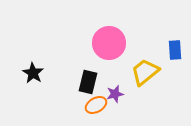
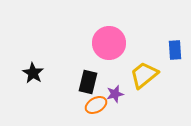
yellow trapezoid: moved 1 px left, 3 px down
